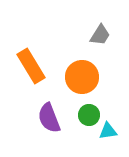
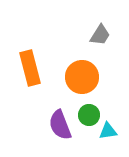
orange rectangle: moved 1 px left, 2 px down; rotated 16 degrees clockwise
purple semicircle: moved 11 px right, 7 px down
